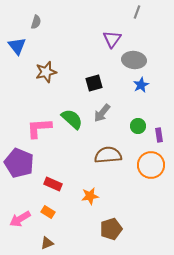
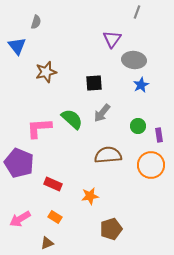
black square: rotated 12 degrees clockwise
orange rectangle: moved 7 px right, 5 px down
